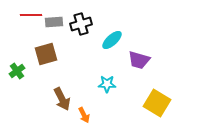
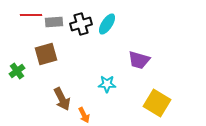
cyan ellipse: moved 5 px left, 16 px up; rotated 15 degrees counterclockwise
